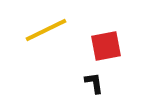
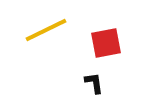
red square: moved 3 px up
